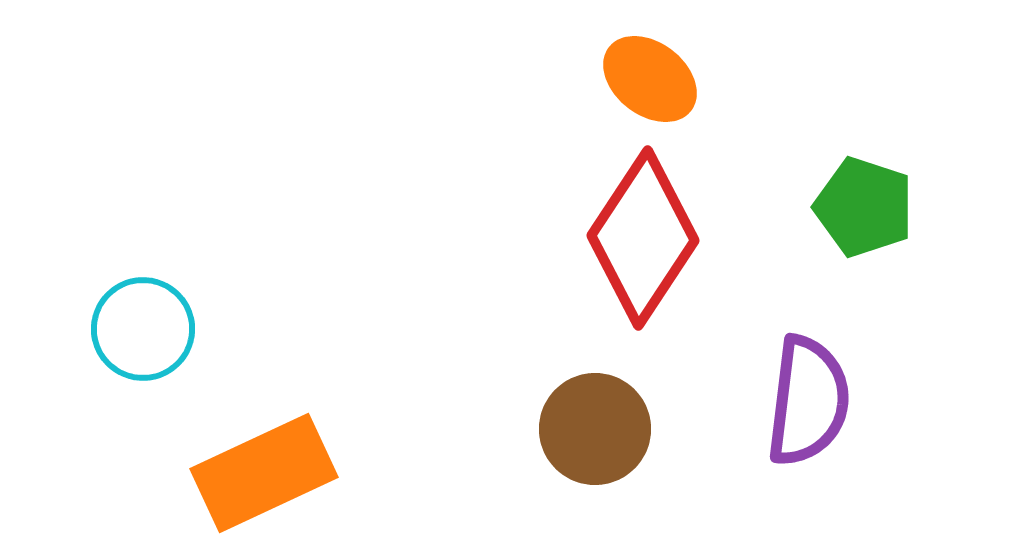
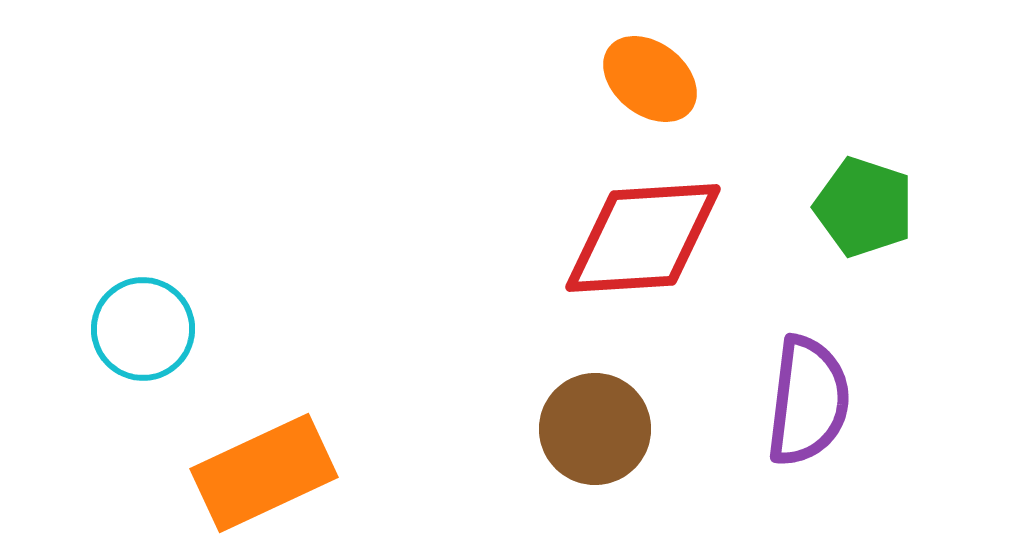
red diamond: rotated 53 degrees clockwise
